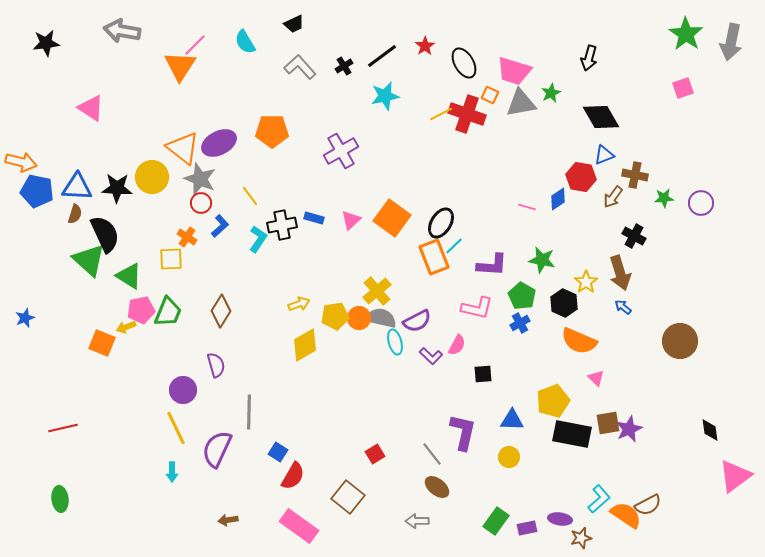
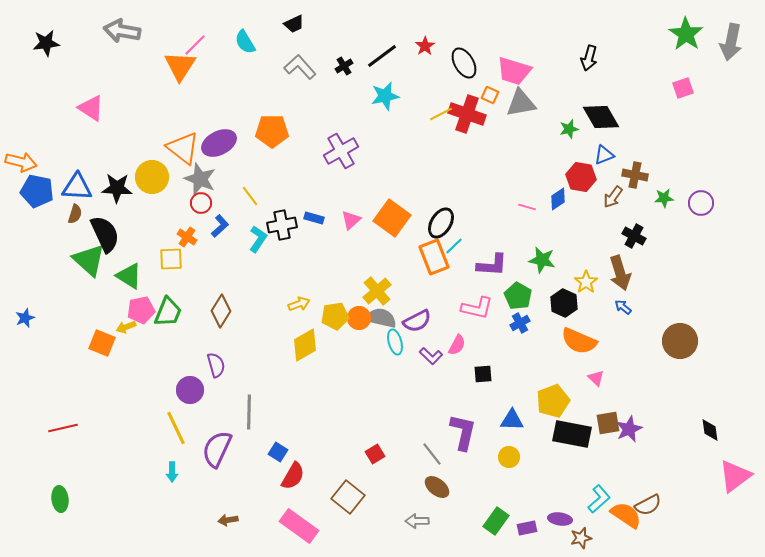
green star at (551, 93): moved 18 px right, 36 px down; rotated 12 degrees clockwise
green pentagon at (522, 296): moved 4 px left
purple circle at (183, 390): moved 7 px right
